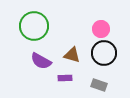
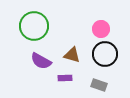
black circle: moved 1 px right, 1 px down
